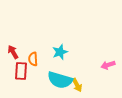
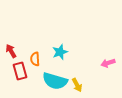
red arrow: moved 2 px left, 1 px up
orange semicircle: moved 2 px right
pink arrow: moved 2 px up
red rectangle: moved 1 px left; rotated 18 degrees counterclockwise
cyan semicircle: moved 5 px left, 1 px down
